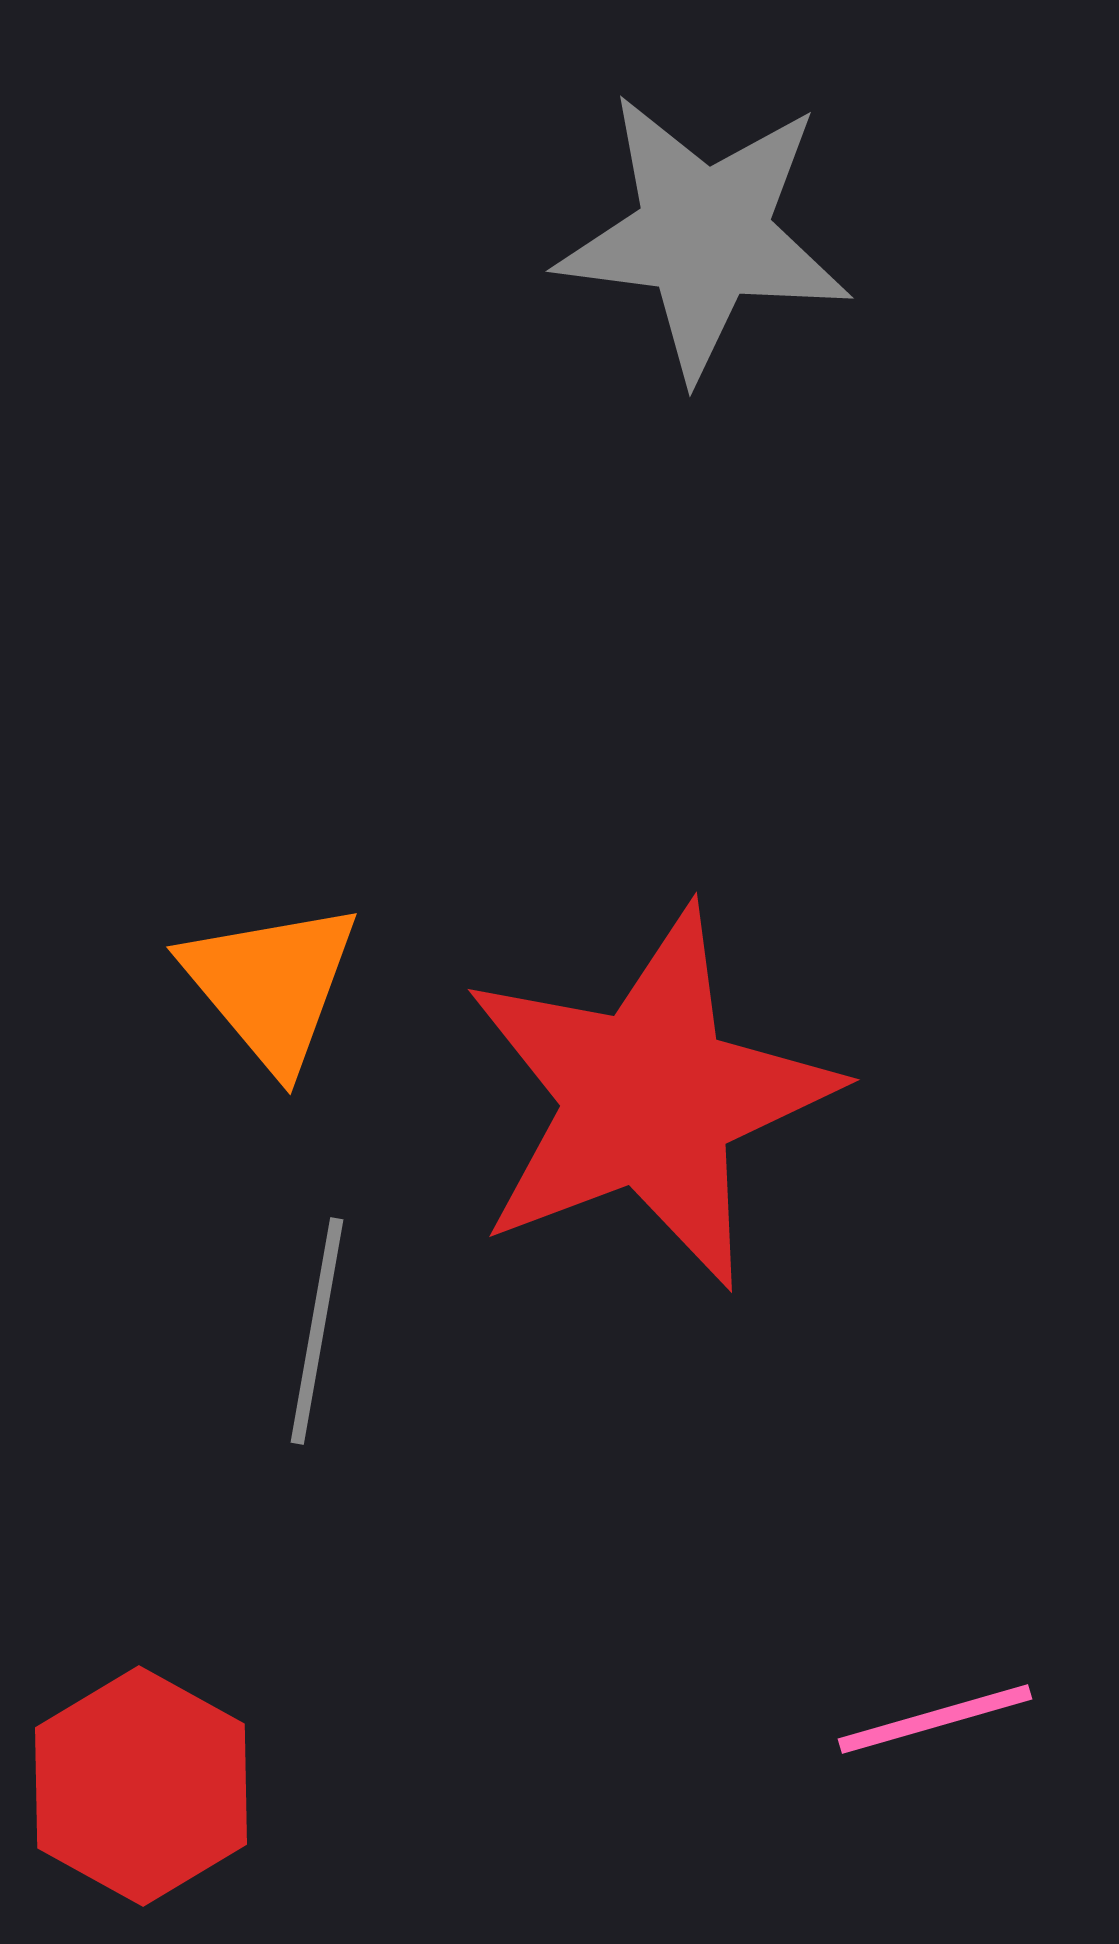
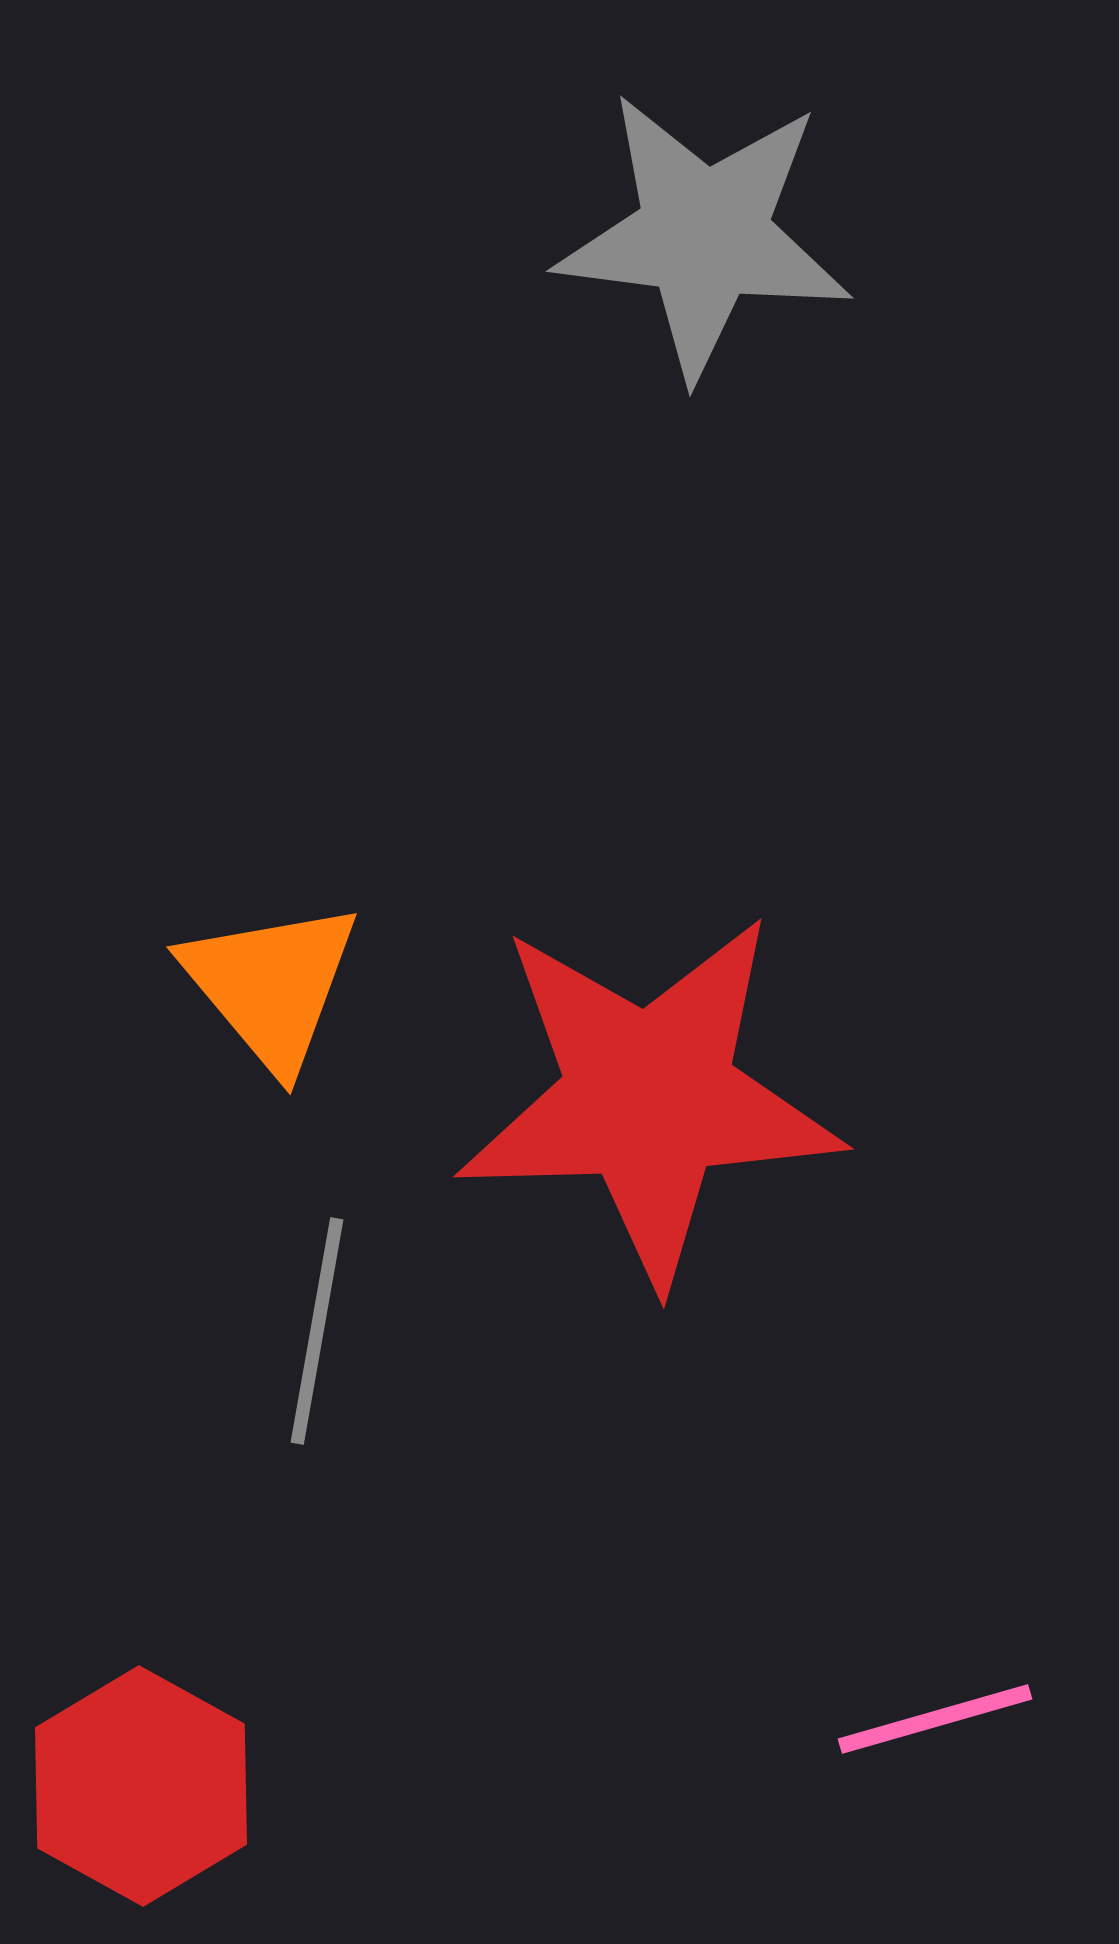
red star: rotated 19 degrees clockwise
